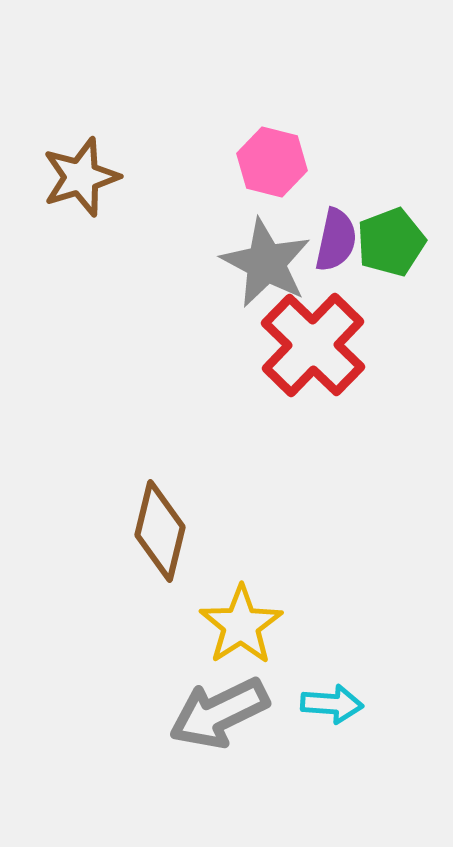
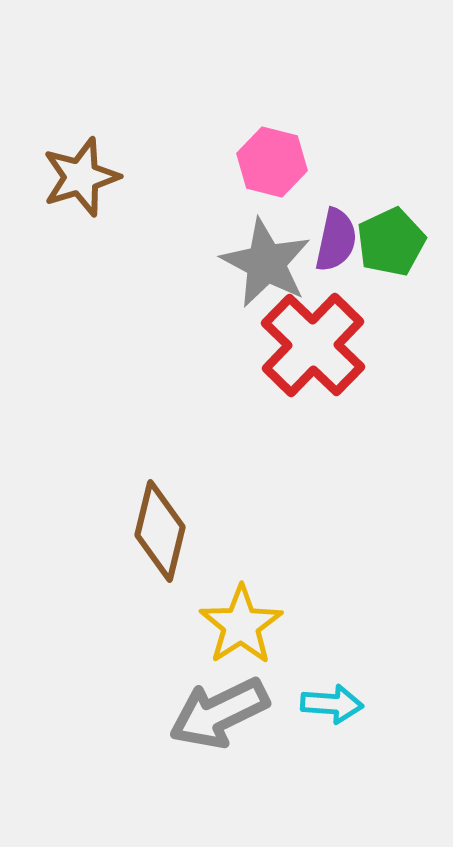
green pentagon: rotated 4 degrees counterclockwise
